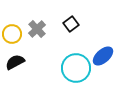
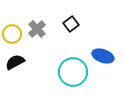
blue ellipse: rotated 60 degrees clockwise
cyan circle: moved 3 px left, 4 px down
